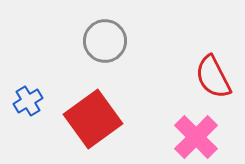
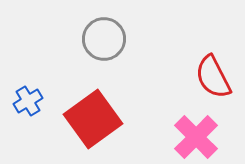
gray circle: moved 1 px left, 2 px up
